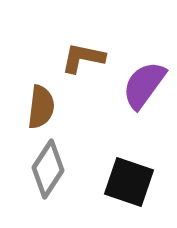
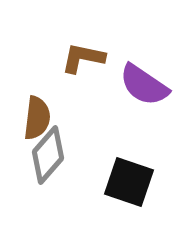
purple semicircle: rotated 92 degrees counterclockwise
brown semicircle: moved 4 px left, 11 px down
gray diamond: moved 14 px up; rotated 8 degrees clockwise
